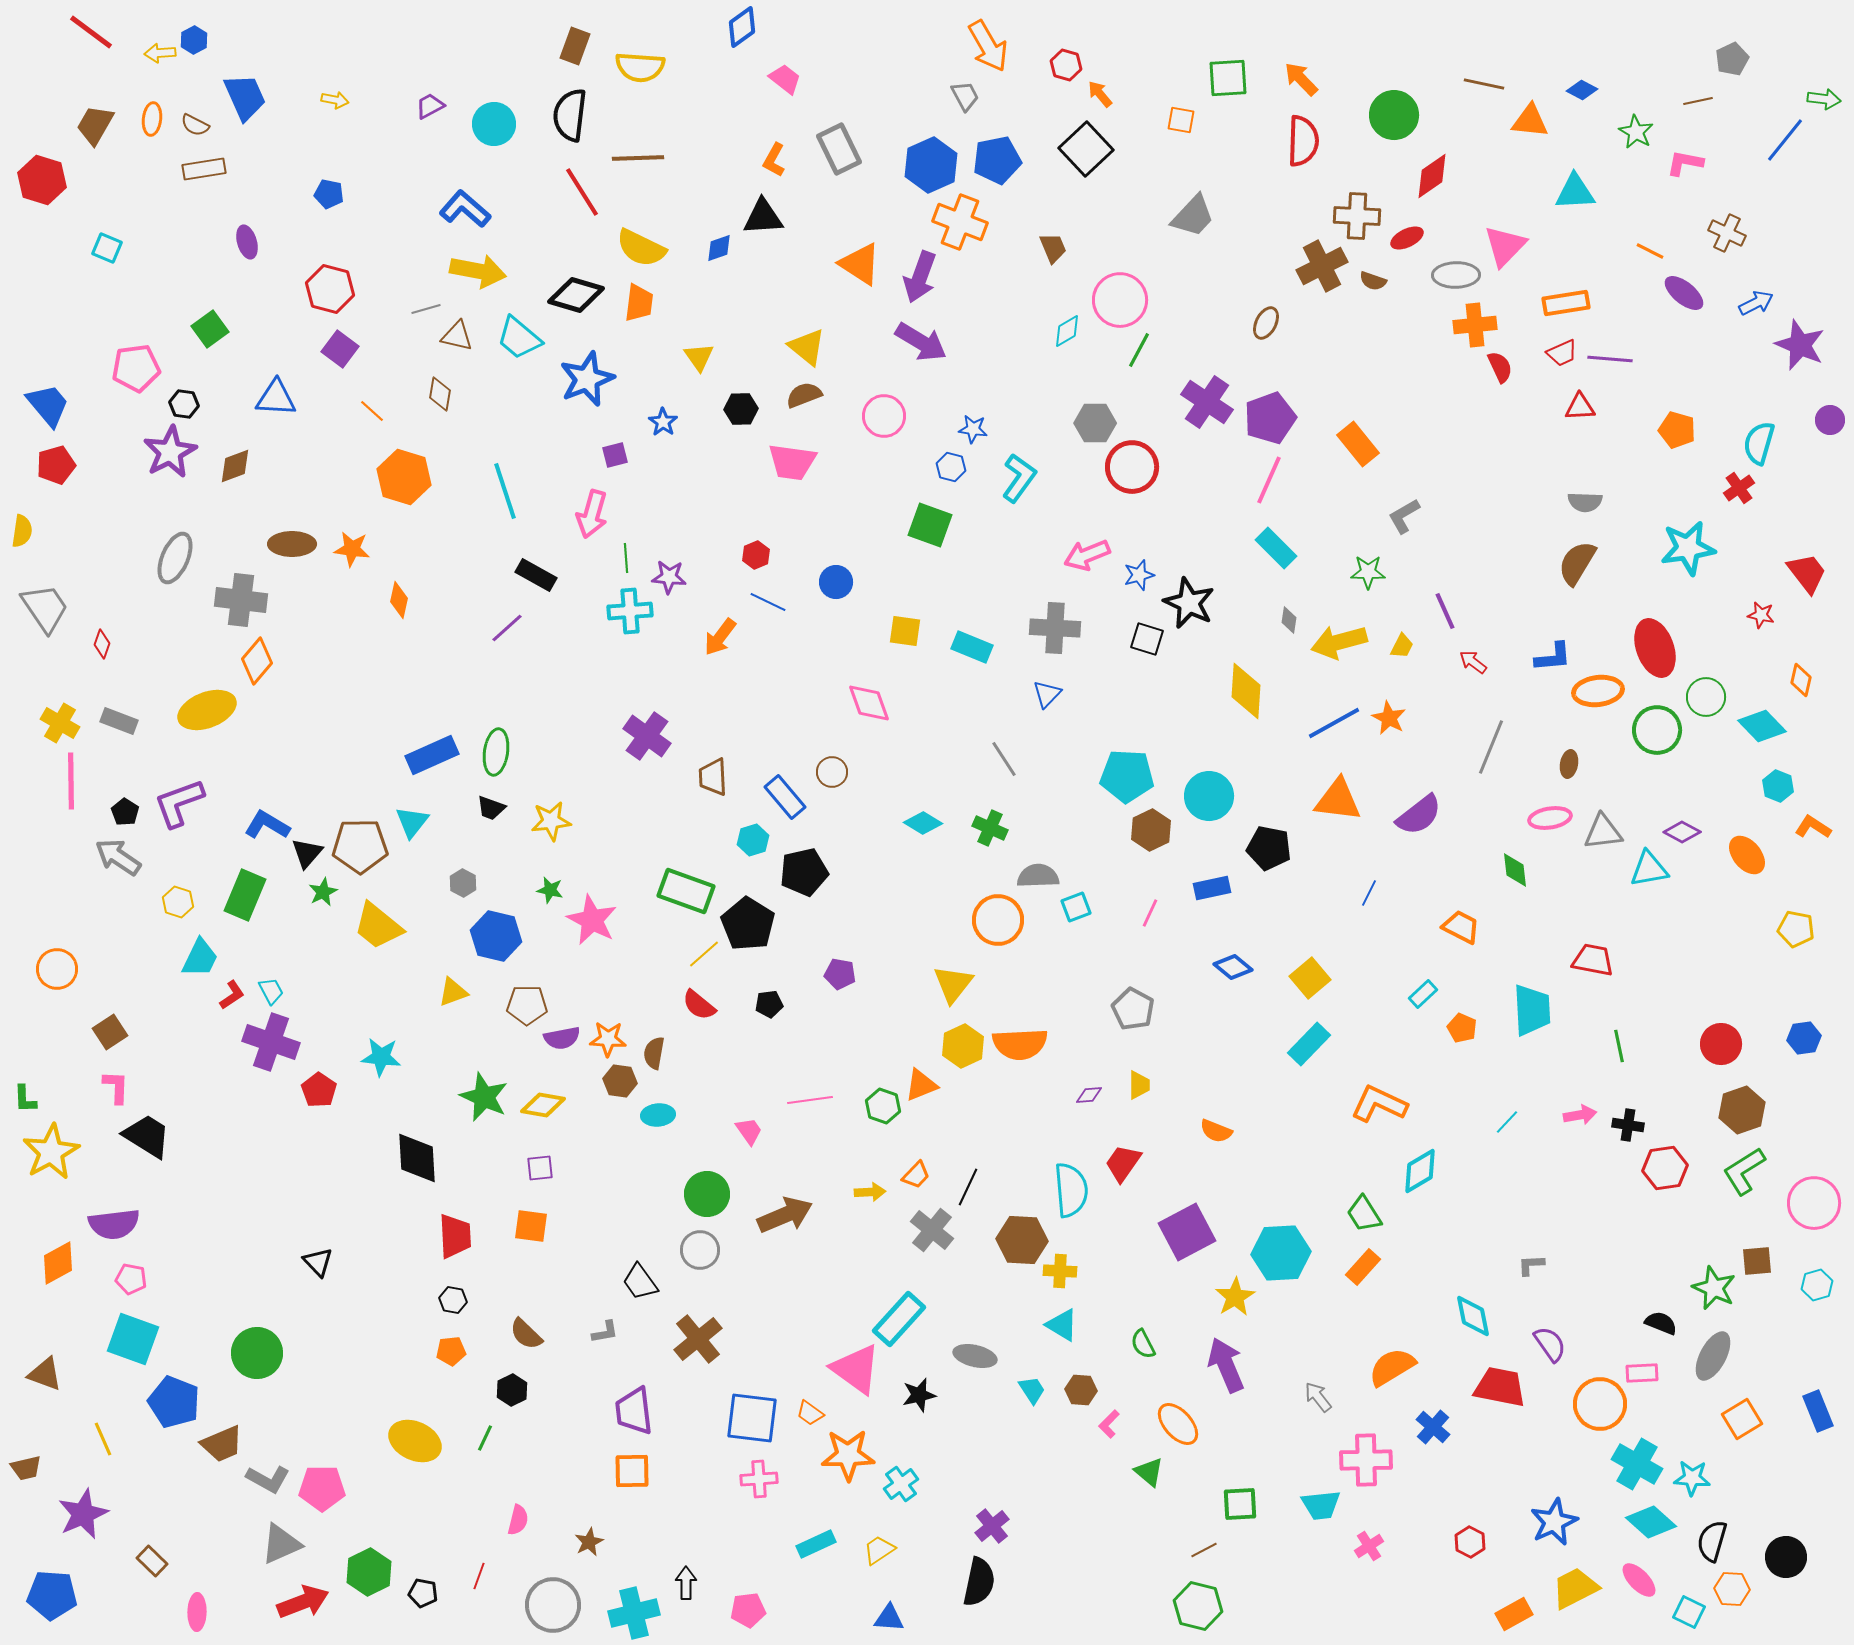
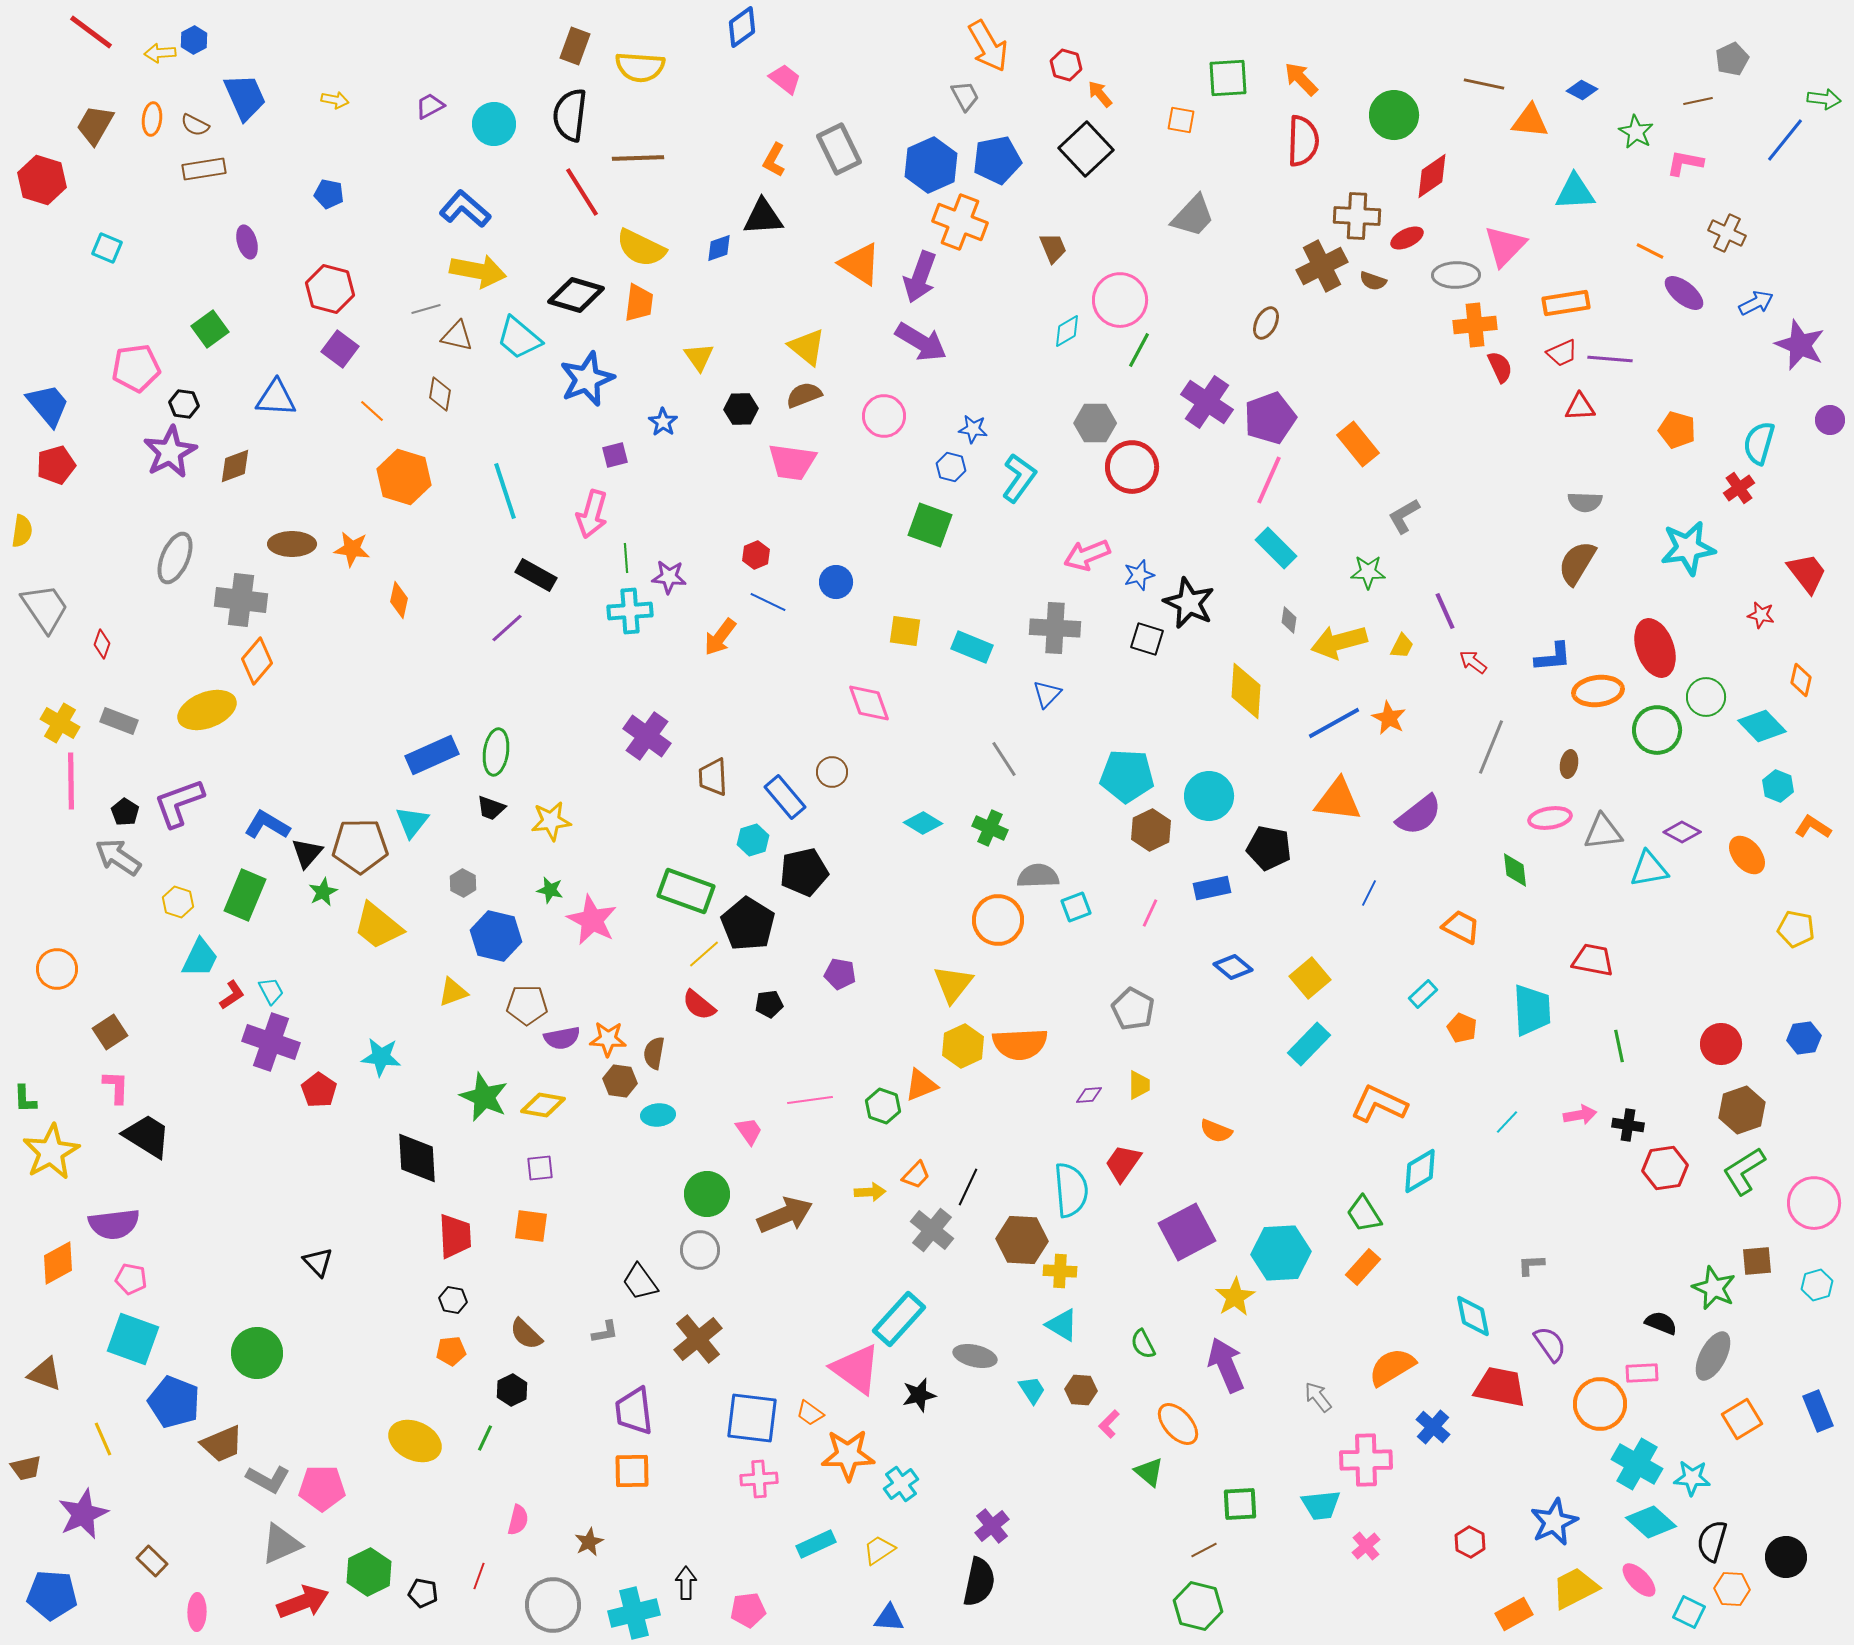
pink cross at (1369, 1546): moved 3 px left; rotated 8 degrees counterclockwise
